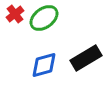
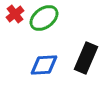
black rectangle: rotated 36 degrees counterclockwise
blue diamond: rotated 12 degrees clockwise
